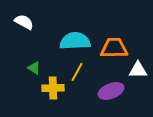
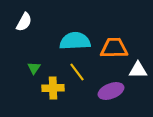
white semicircle: rotated 90 degrees clockwise
green triangle: rotated 32 degrees clockwise
yellow line: rotated 66 degrees counterclockwise
